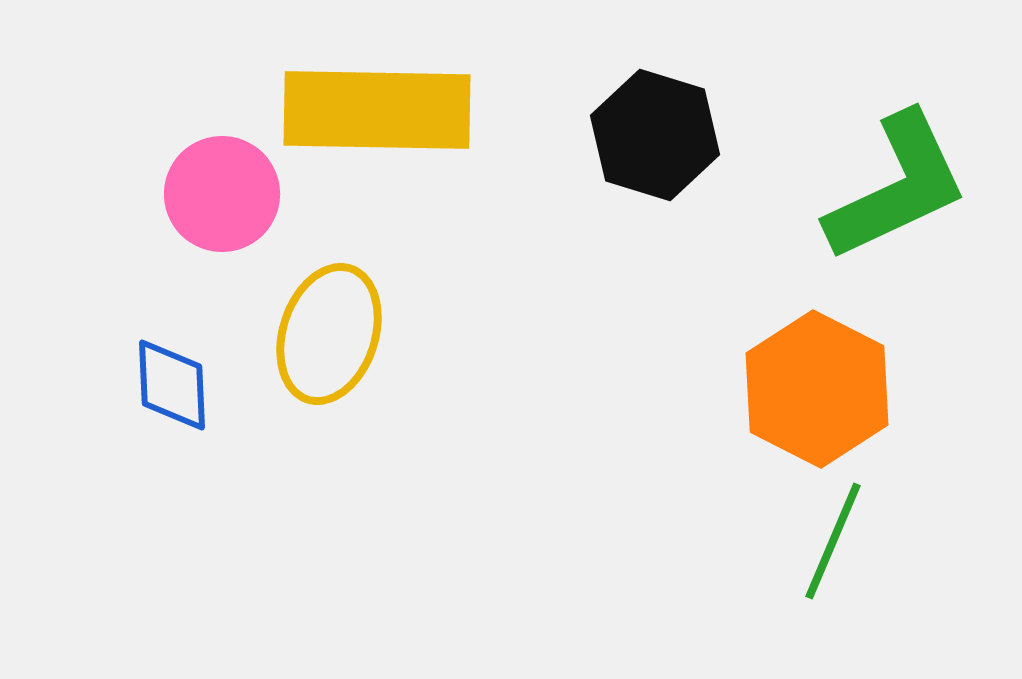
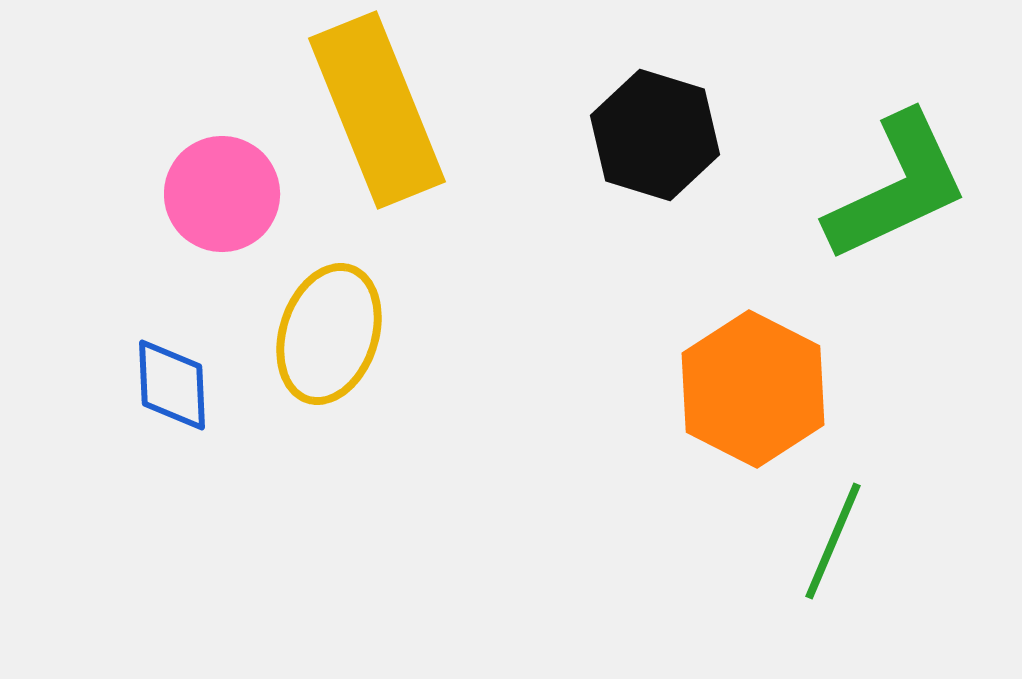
yellow rectangle: rotated 67 degrees clockwise
orange hexagon: moved 64 px left
